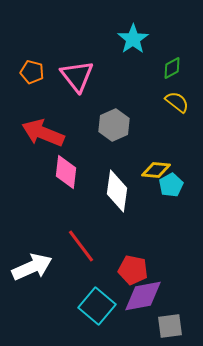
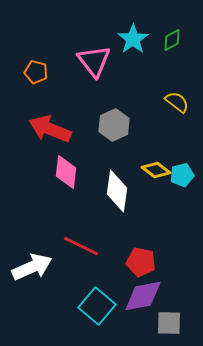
green diamond: moved 28 px up
orange pentagon: moved 4 px right
pink triangle: moved 17 px right, 15 px up
red arrow: moved 7 px right, 4 px up
yellow diamond: rotated 32 degrees clockwise
cyan pentagon: moved 11 px right, 10 px up; rotated 15 degrees clockwise
red line: rotated 27 degrees counterclockwise
red pentagon: moved 8 px right, 8 px up
gray square: moved 1 px left, 3 px up; rotated 8 degrees clockwise
